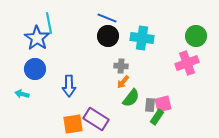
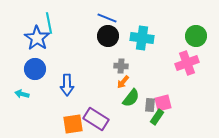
blue arrow: moved 2 px left, 1 px up
pink square: moved 1 px up
